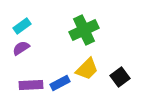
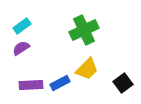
black square: moved 3 px right, 6 px down
